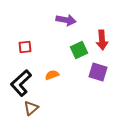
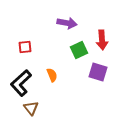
purple arrow: moved 1 px right, 3 px down
orange semicircle: rotated 88 degrees clockwise
brown triangle: rotated 28 degrees counterclockwise
